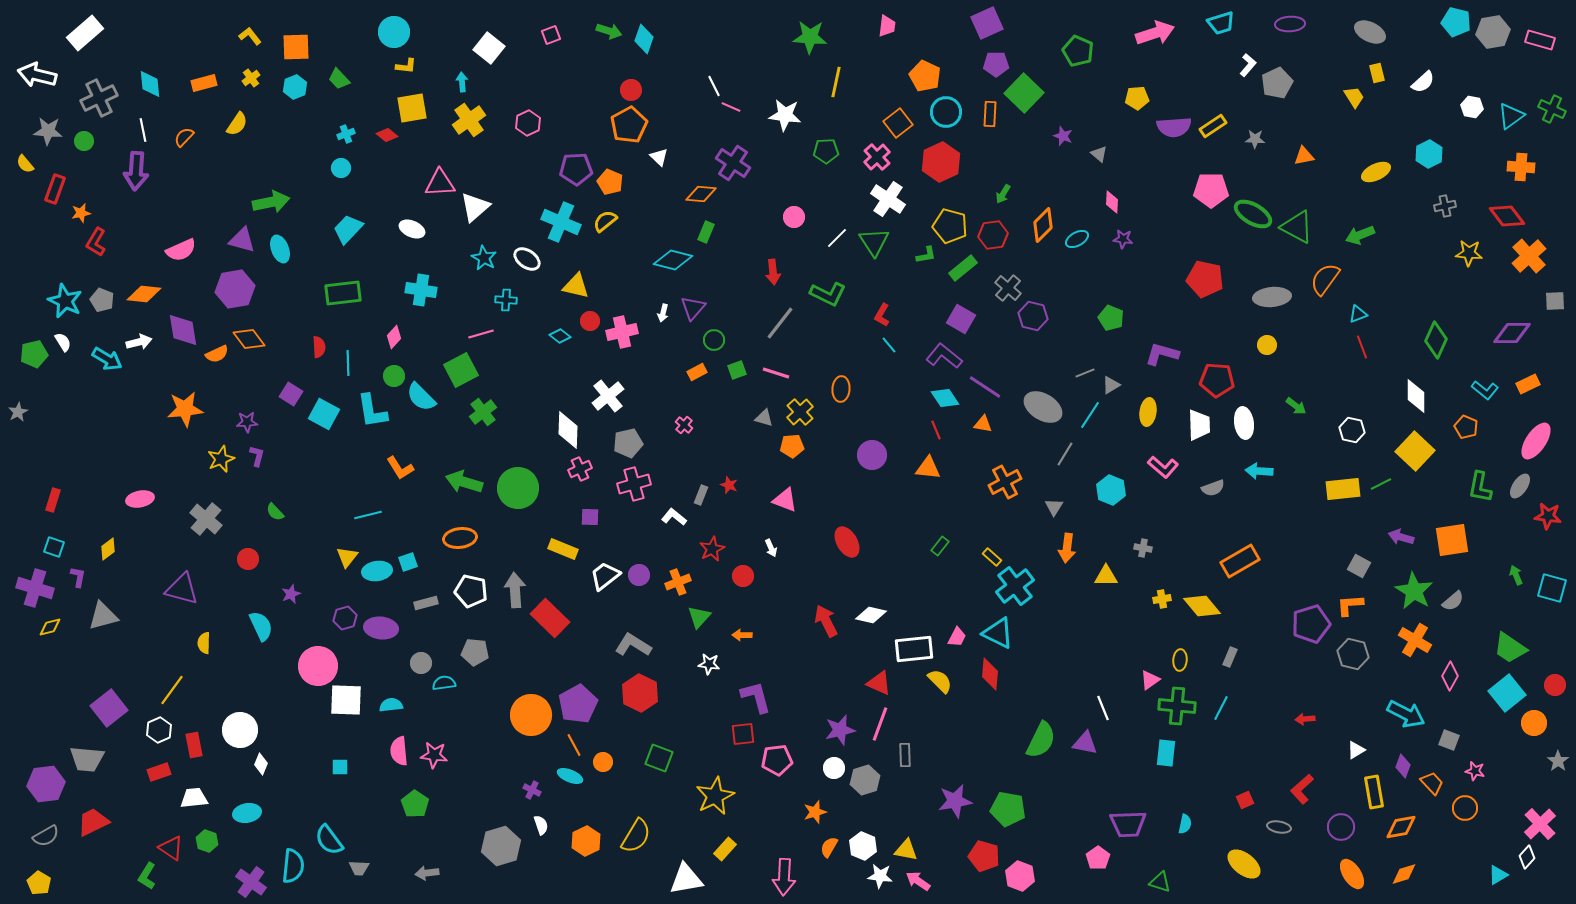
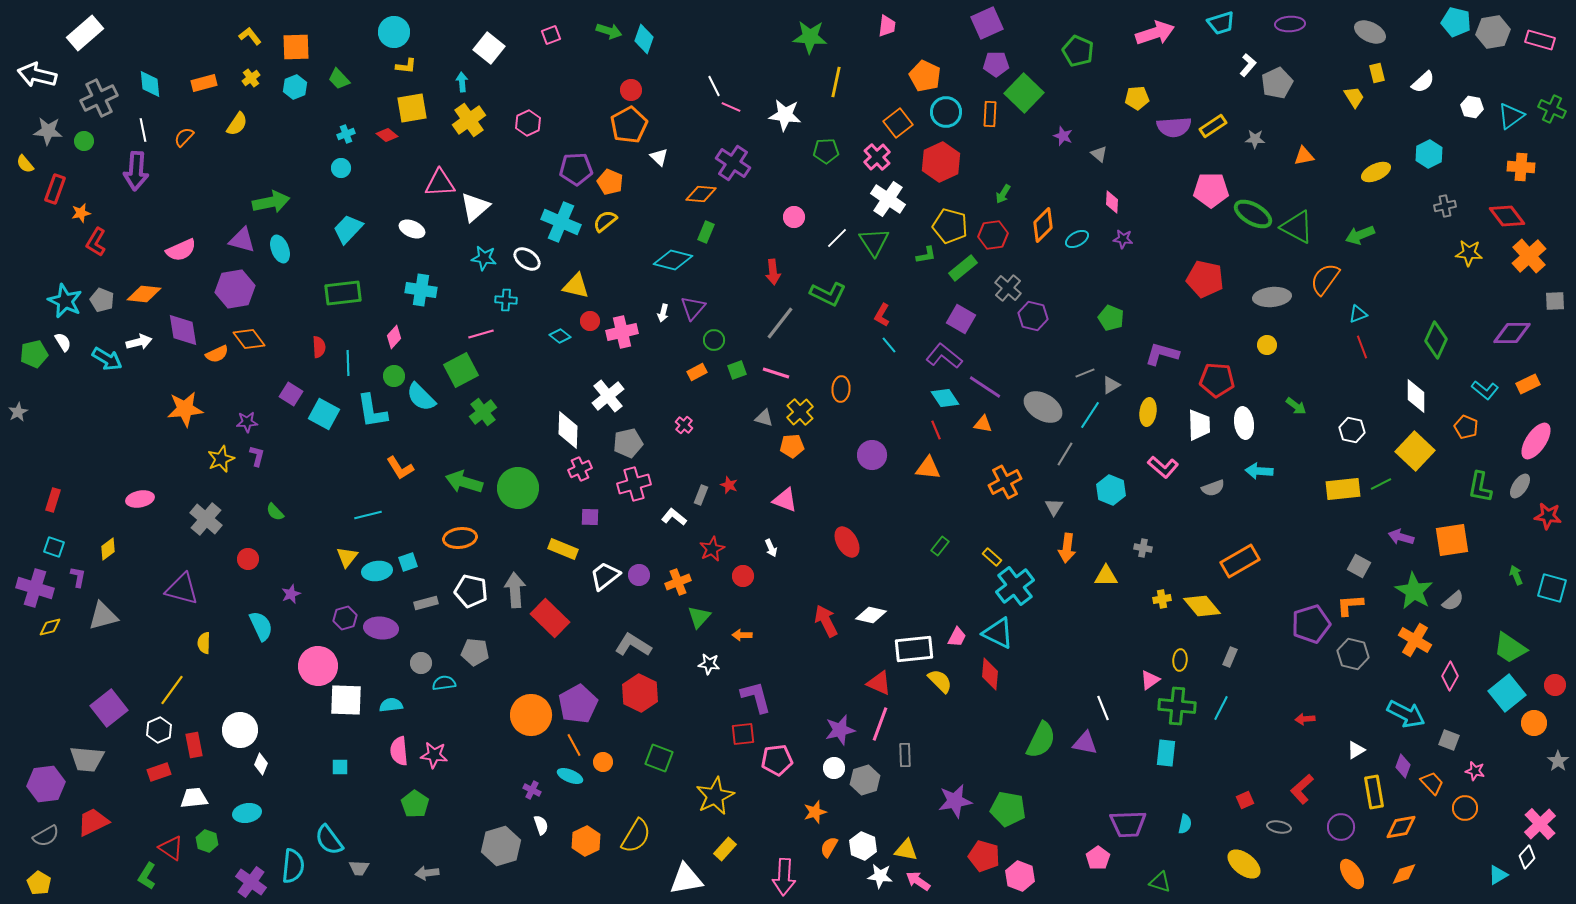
cyan star at (484, 258): rotated 20 degrees counterclockwise
